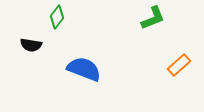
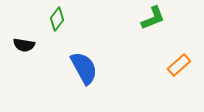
green diamond: moved 2 px down
black semicircle: moved 7 px left
blue semicircle: moved 1 px up; rotated 40 degrees clockwise
